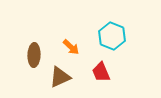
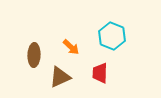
red trapezoid: moved 1 px left, 1 px down; rotated 25 degrees clockwise
